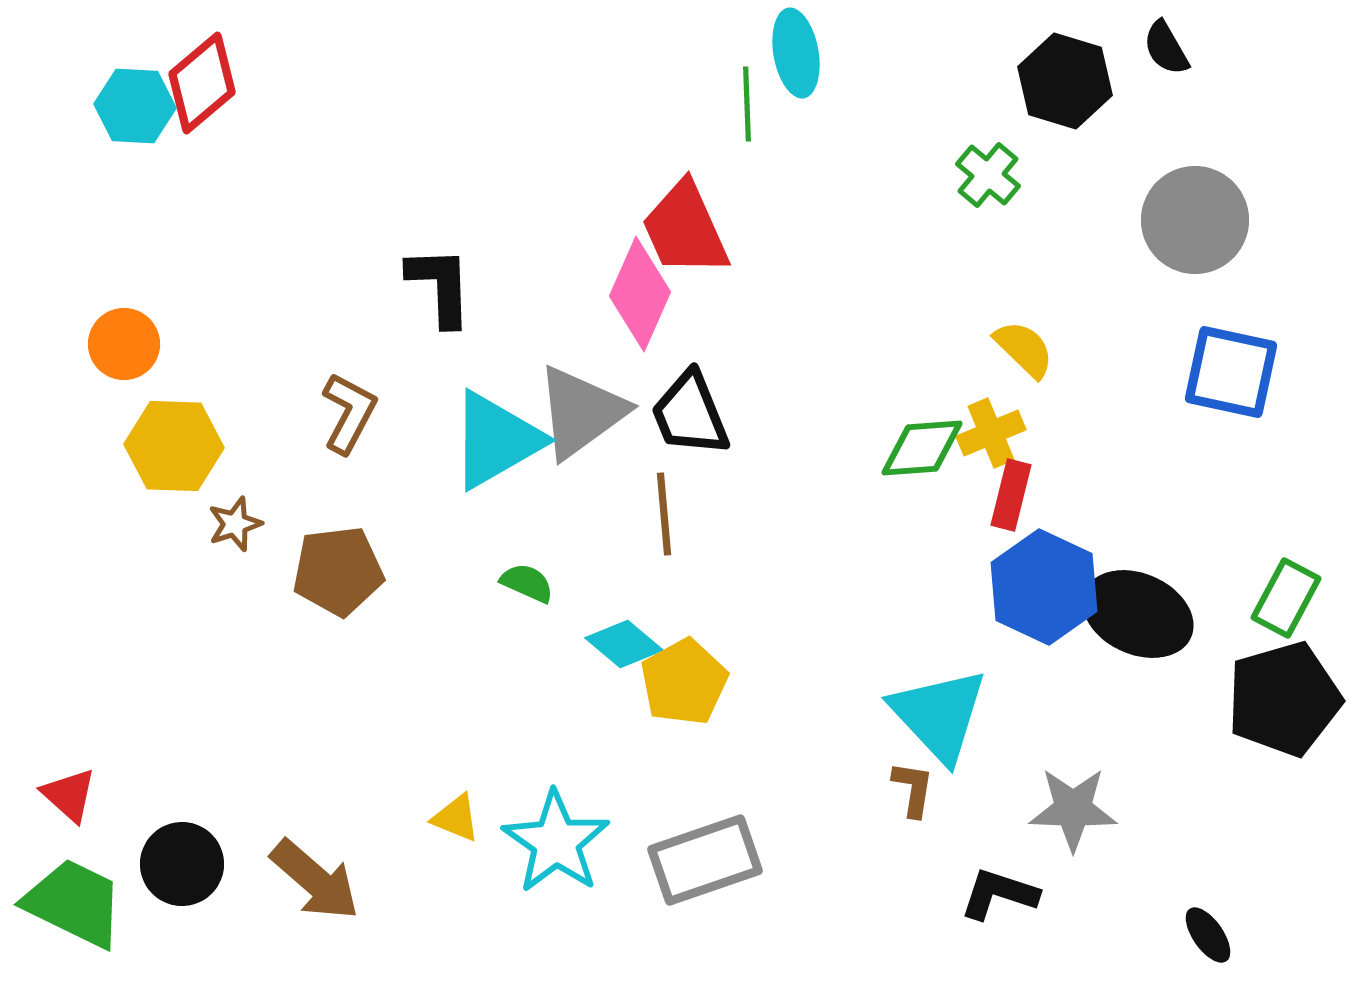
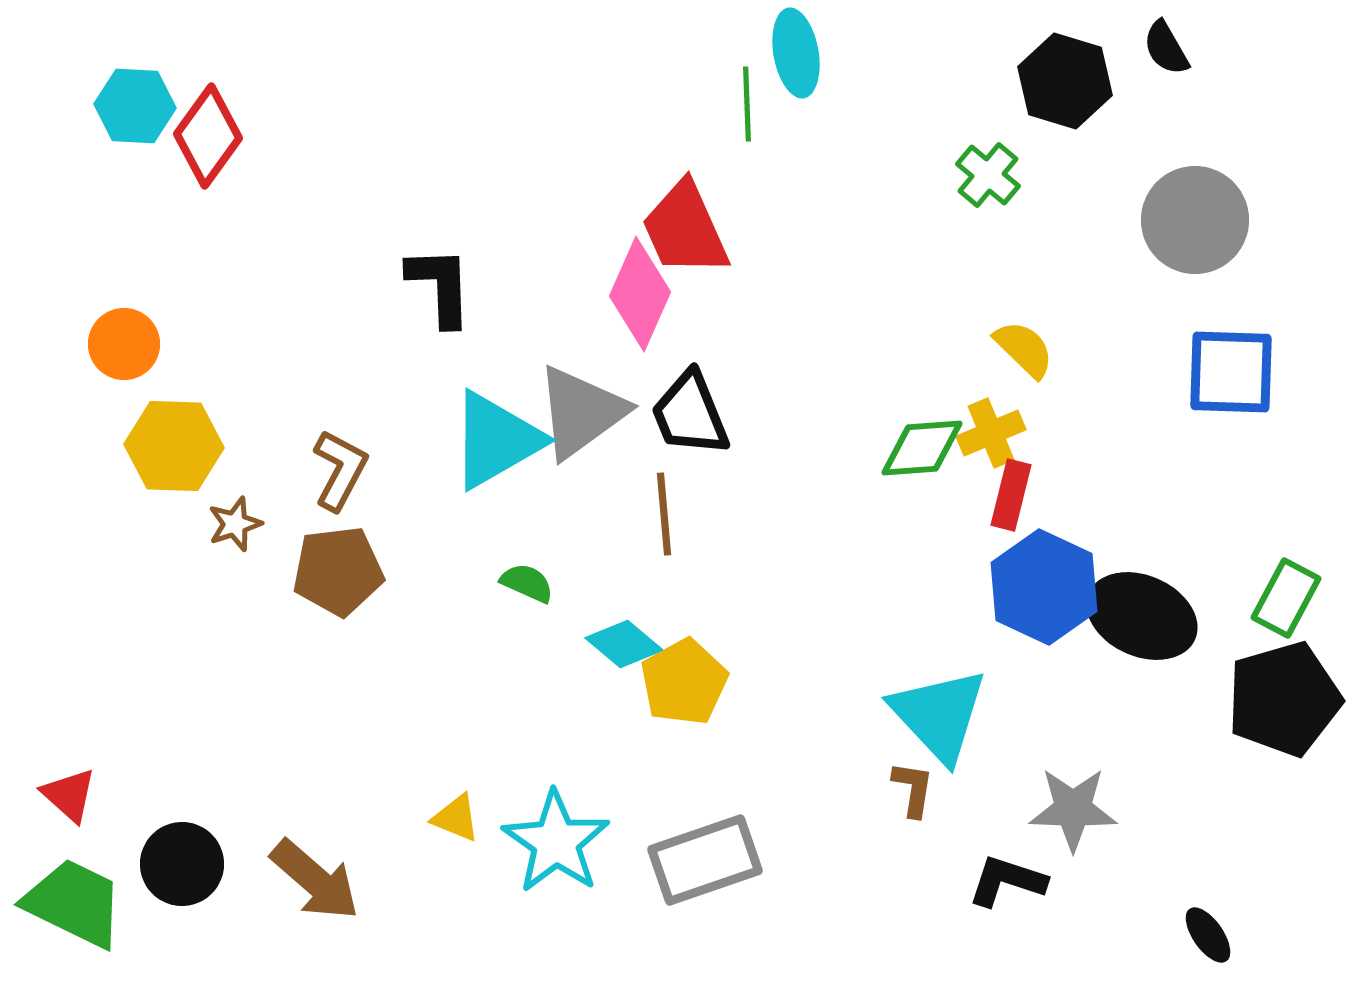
red diamond at (202, 83): moved 6 px right, 53 px down; rotated 14 degrees counterclockwise
blue square at (1231, 372): rotated 10 degrees counterclockwise
brown L-shape at (349, 413): moved 9 px left, 57 px down
black ellipse at (1138, 614): moved 4 px right, 2 px down
black L-shape at (999, 894): moved 8 px right, 13 px up
